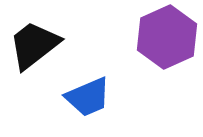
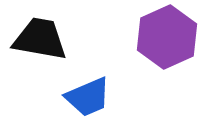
black trapezoid: moved 6 px right, 6 px up; rotated 48 degrees clockwise
